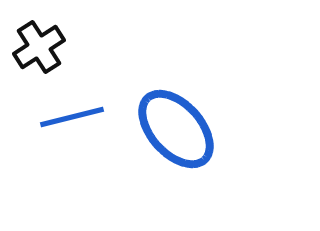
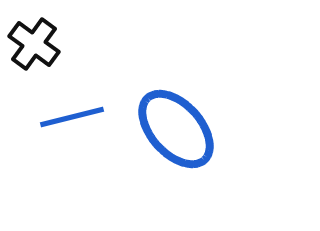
black cross: moved 5 px left, 3 px up; rotated 21 degrees counterclockwise
